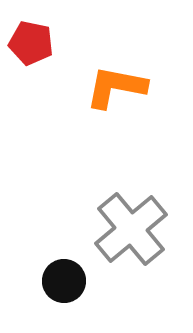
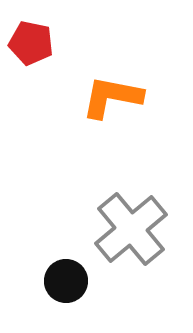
orange L-shape: moved 4 px left, 10 px down
black circle: moved 2 px right
